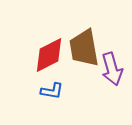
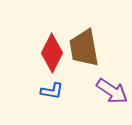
red diamond: moved 3 px right, 2 px up; rotated 36 degrees counterclockwise
purple arrow: moved 22 px down; rotated 40 degrees counterclockwise
